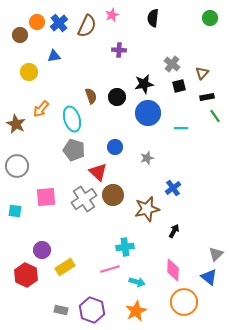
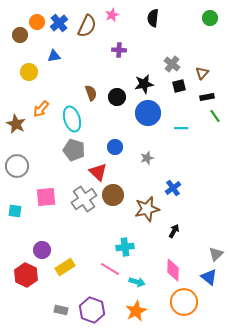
brown semicircle at (91, 96): moved 3 px up
pink line at (110, 269): rotated 48 degrees clockwise
